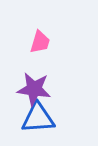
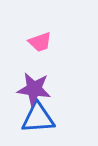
pink trapezoid: rotated 55 degrees clockwise
